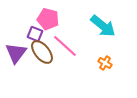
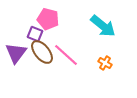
pink line: moved 1 px right, 9 px down
